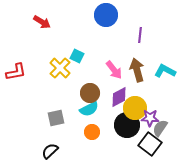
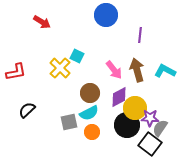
cyan semicircle: moved 4 px down
gray square: moved 13 px right, 4 px down
black semicircle: moved 23 px left, 41 px up
